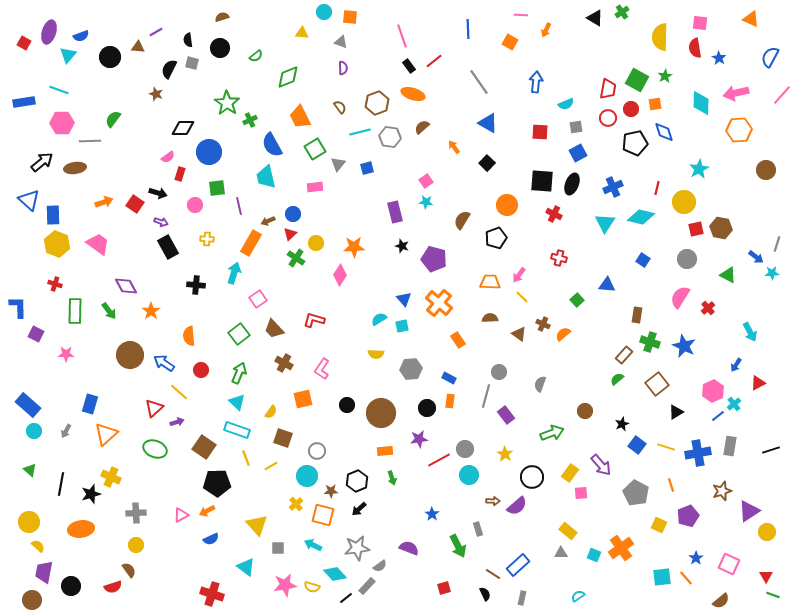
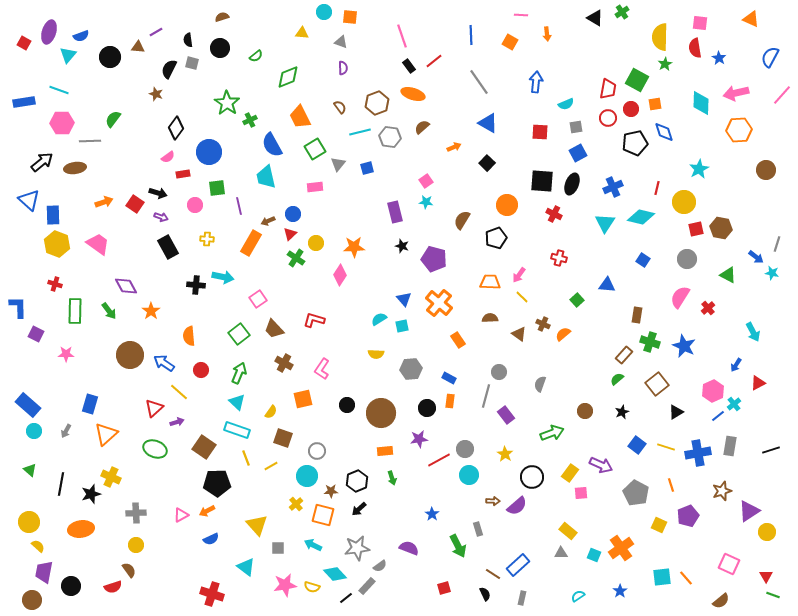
blue line at (468, 29): moved 3 px right, 6 px down
orange arrow at (546, 30): moved 1 px right, 4 px down; rotated 32 degrees counterclockwise
green star at (665, 76): moved 12 px up
black diamond at (183, 128): moved 7 px left; rotated 55 degrees counterclockwise
orange arrow at (454, 147): rotated 104 degrees clockwise
red rectangle at (180, 174): moved 3 px right; rotated 64 degrees clockwise
purple arrow at (161, 222): moved 5 px up
cyan arrow at (234, 273): moved 11 px left, 4 px down; rotated 85 degrees clockwise
cyan star at (772, 273): rotated 16 degrees clockwise
cyan arrow at (750, 332): moved 3 px right
black star at (622, 424): moved 12 px up
purple arrow at (601, 465): rotated 25 degrees counterclockwise
blue star at (696, 558): moved 76 px left, 33 px down
